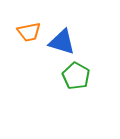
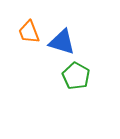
orange trapezoid: rotated 80 degrees clockwise
